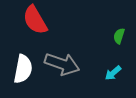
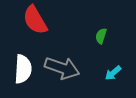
green semicircle: moved 18 px left
gray arrow: moved 4 px down
white semicircle: rotated 8 degrees counterclockwise
